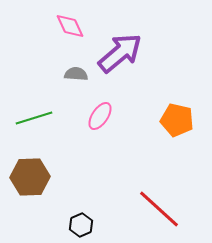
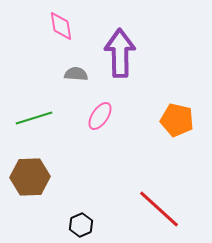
pink diamond: moved 9 px left; rotated 16 degrees clockwise
purple arrow: rotated 51 degrees counterclockwise
